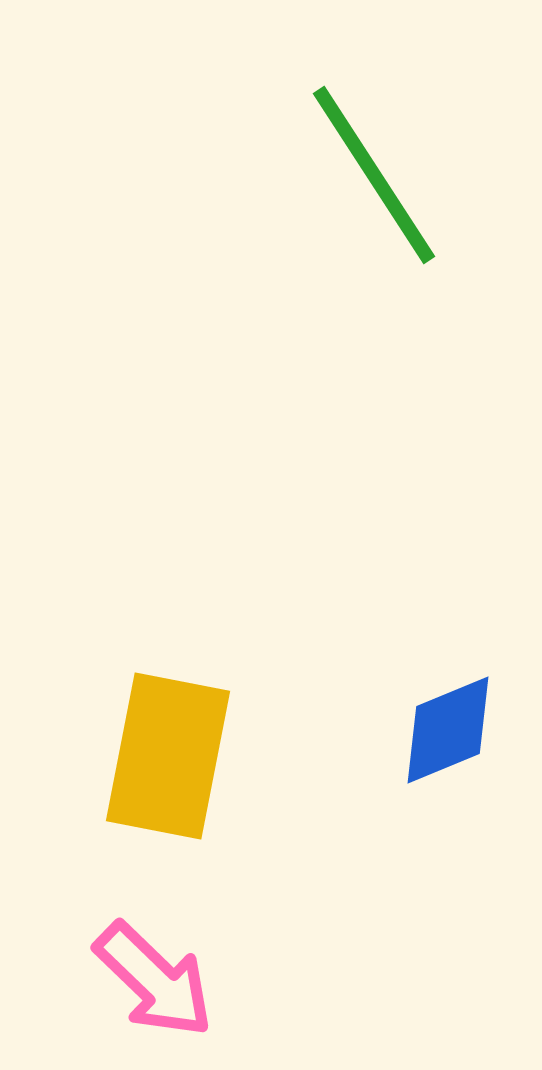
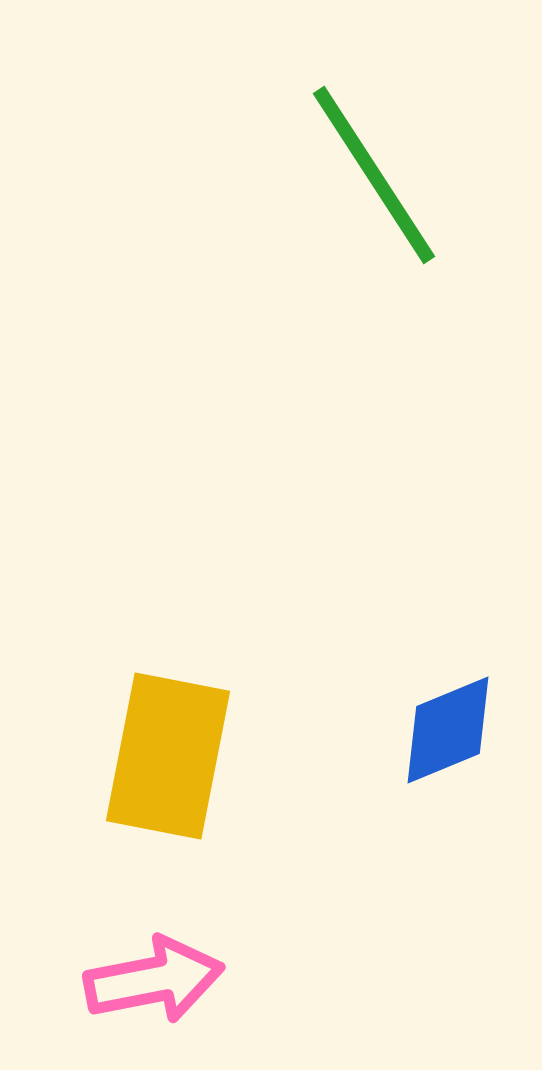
pink arrow: rotated 55 degrees counterclockwise
